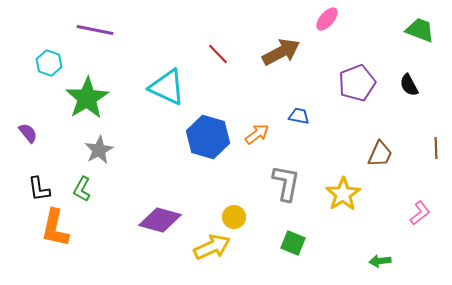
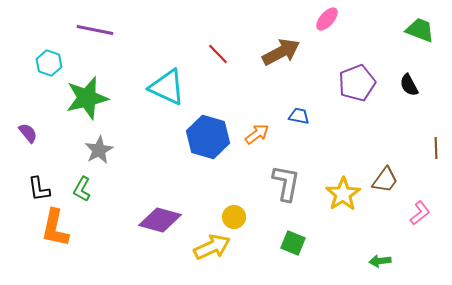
green star: rotated 18 degrees clockwise
brown trapezoid: moved 5 px right, 26 px down; rotated 12 degrees clockwise
